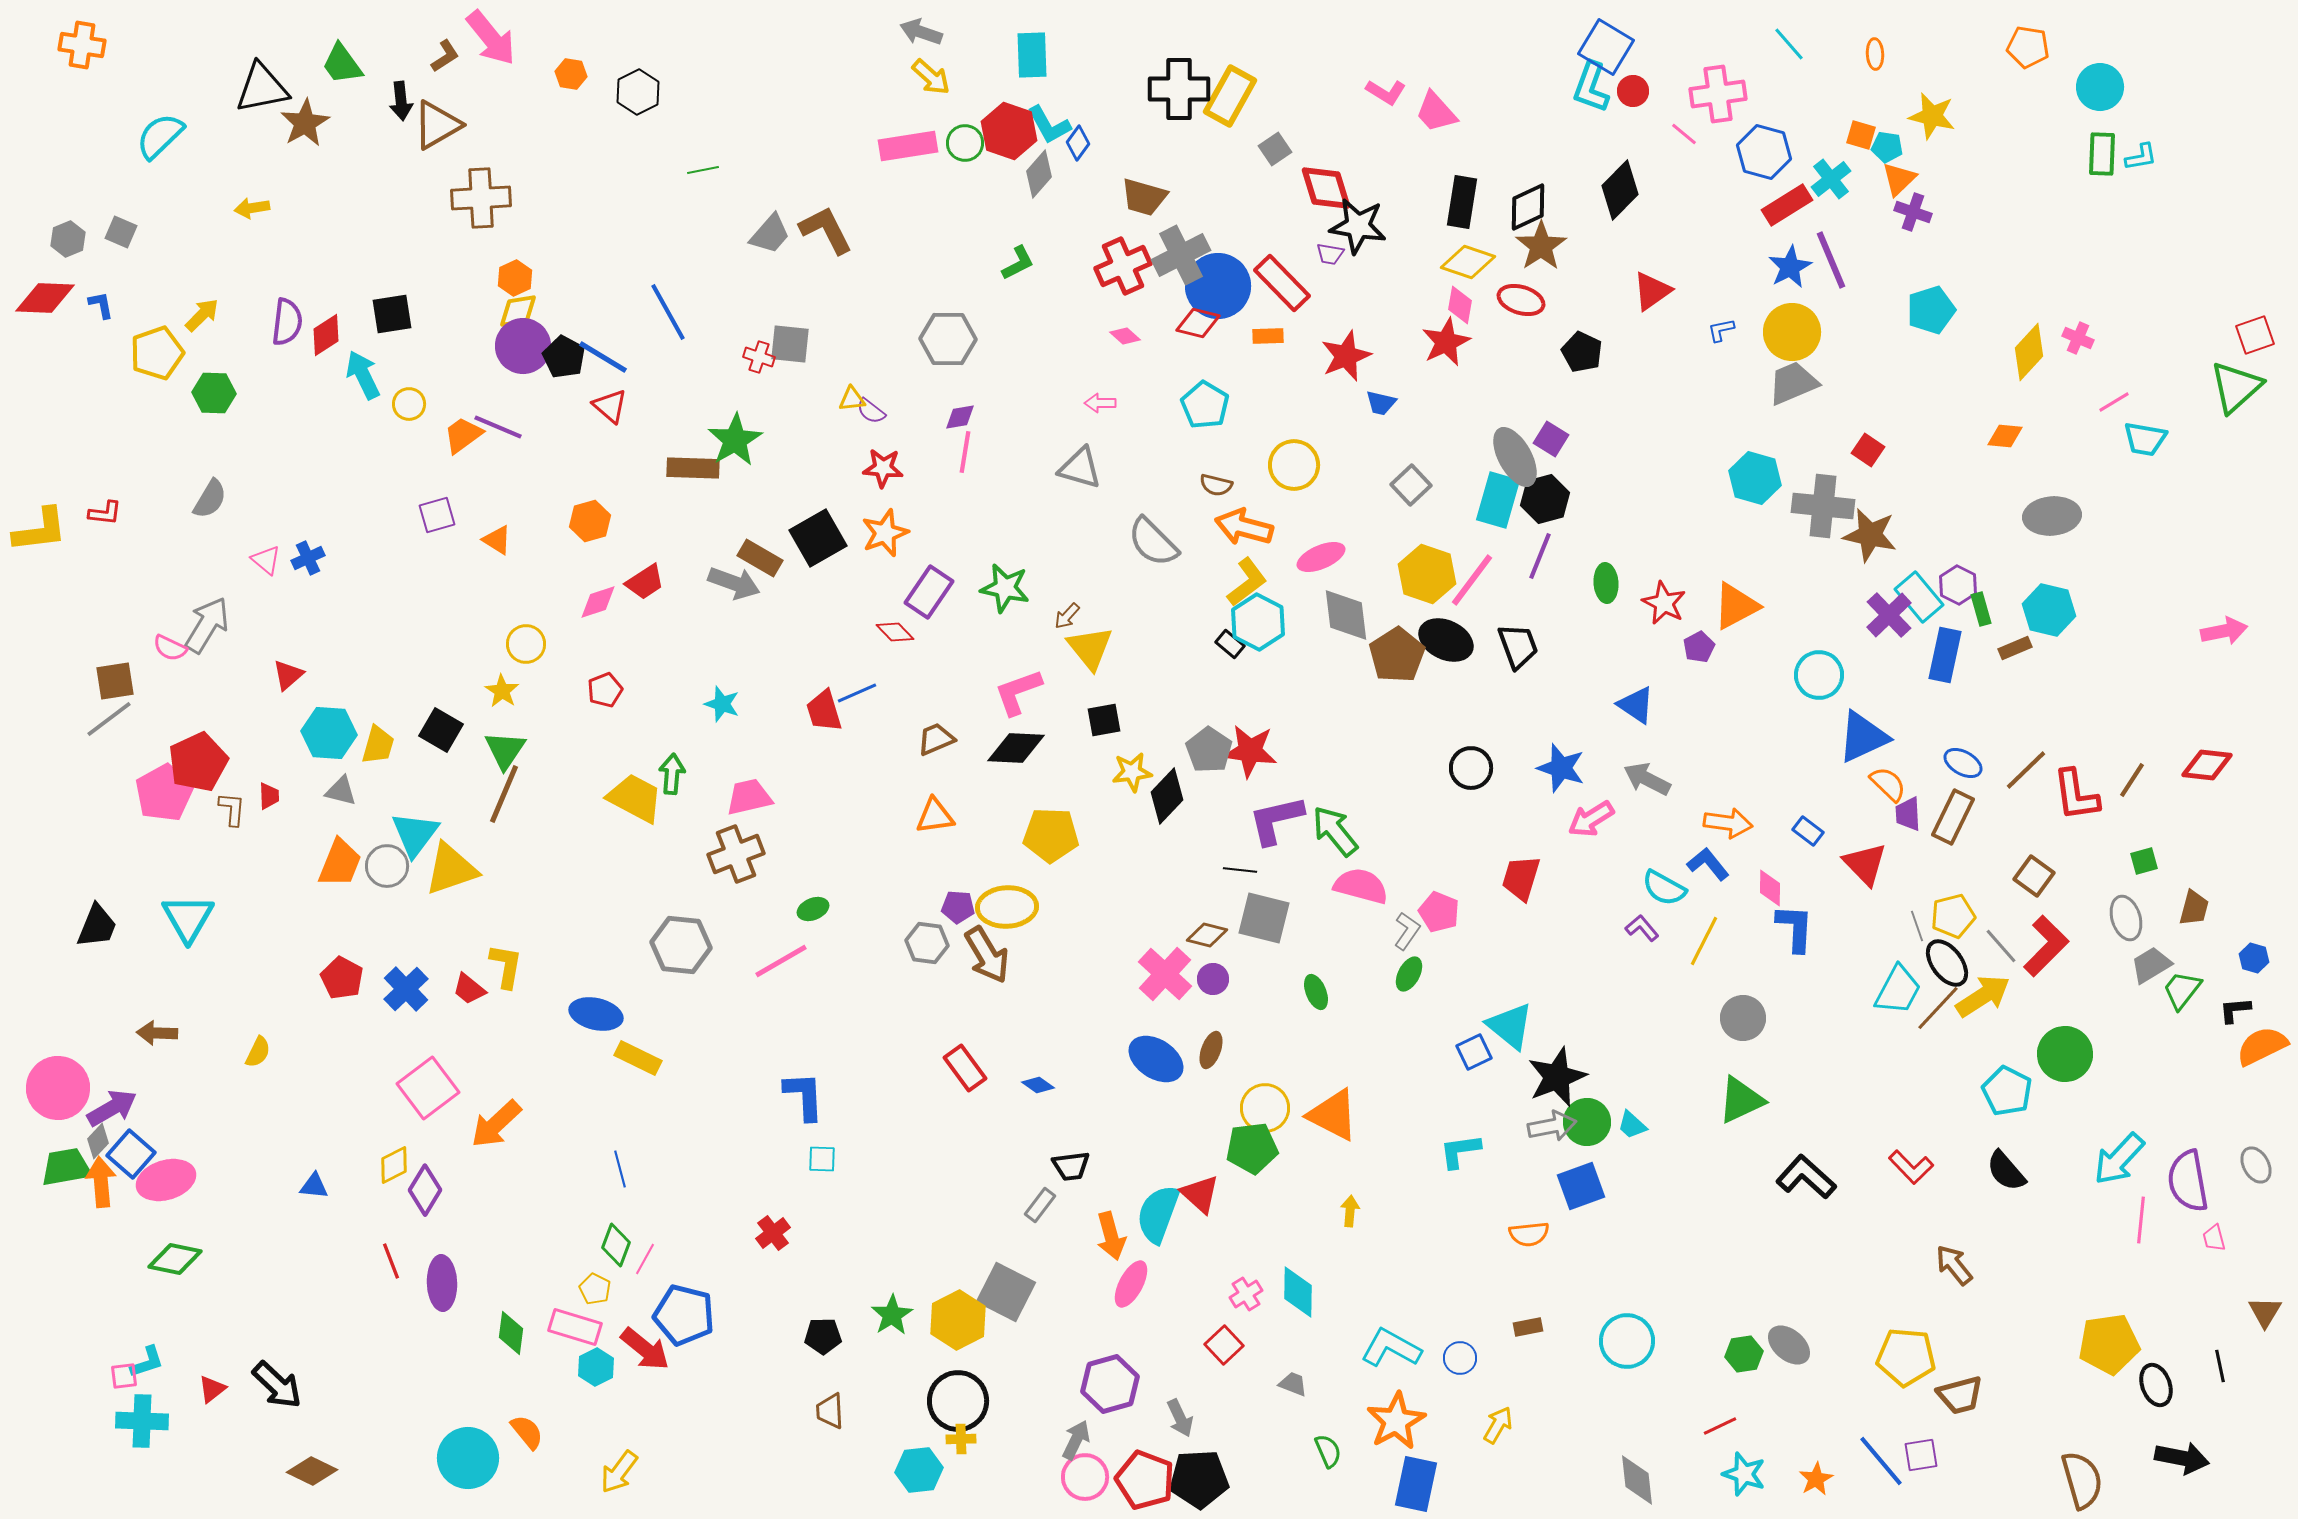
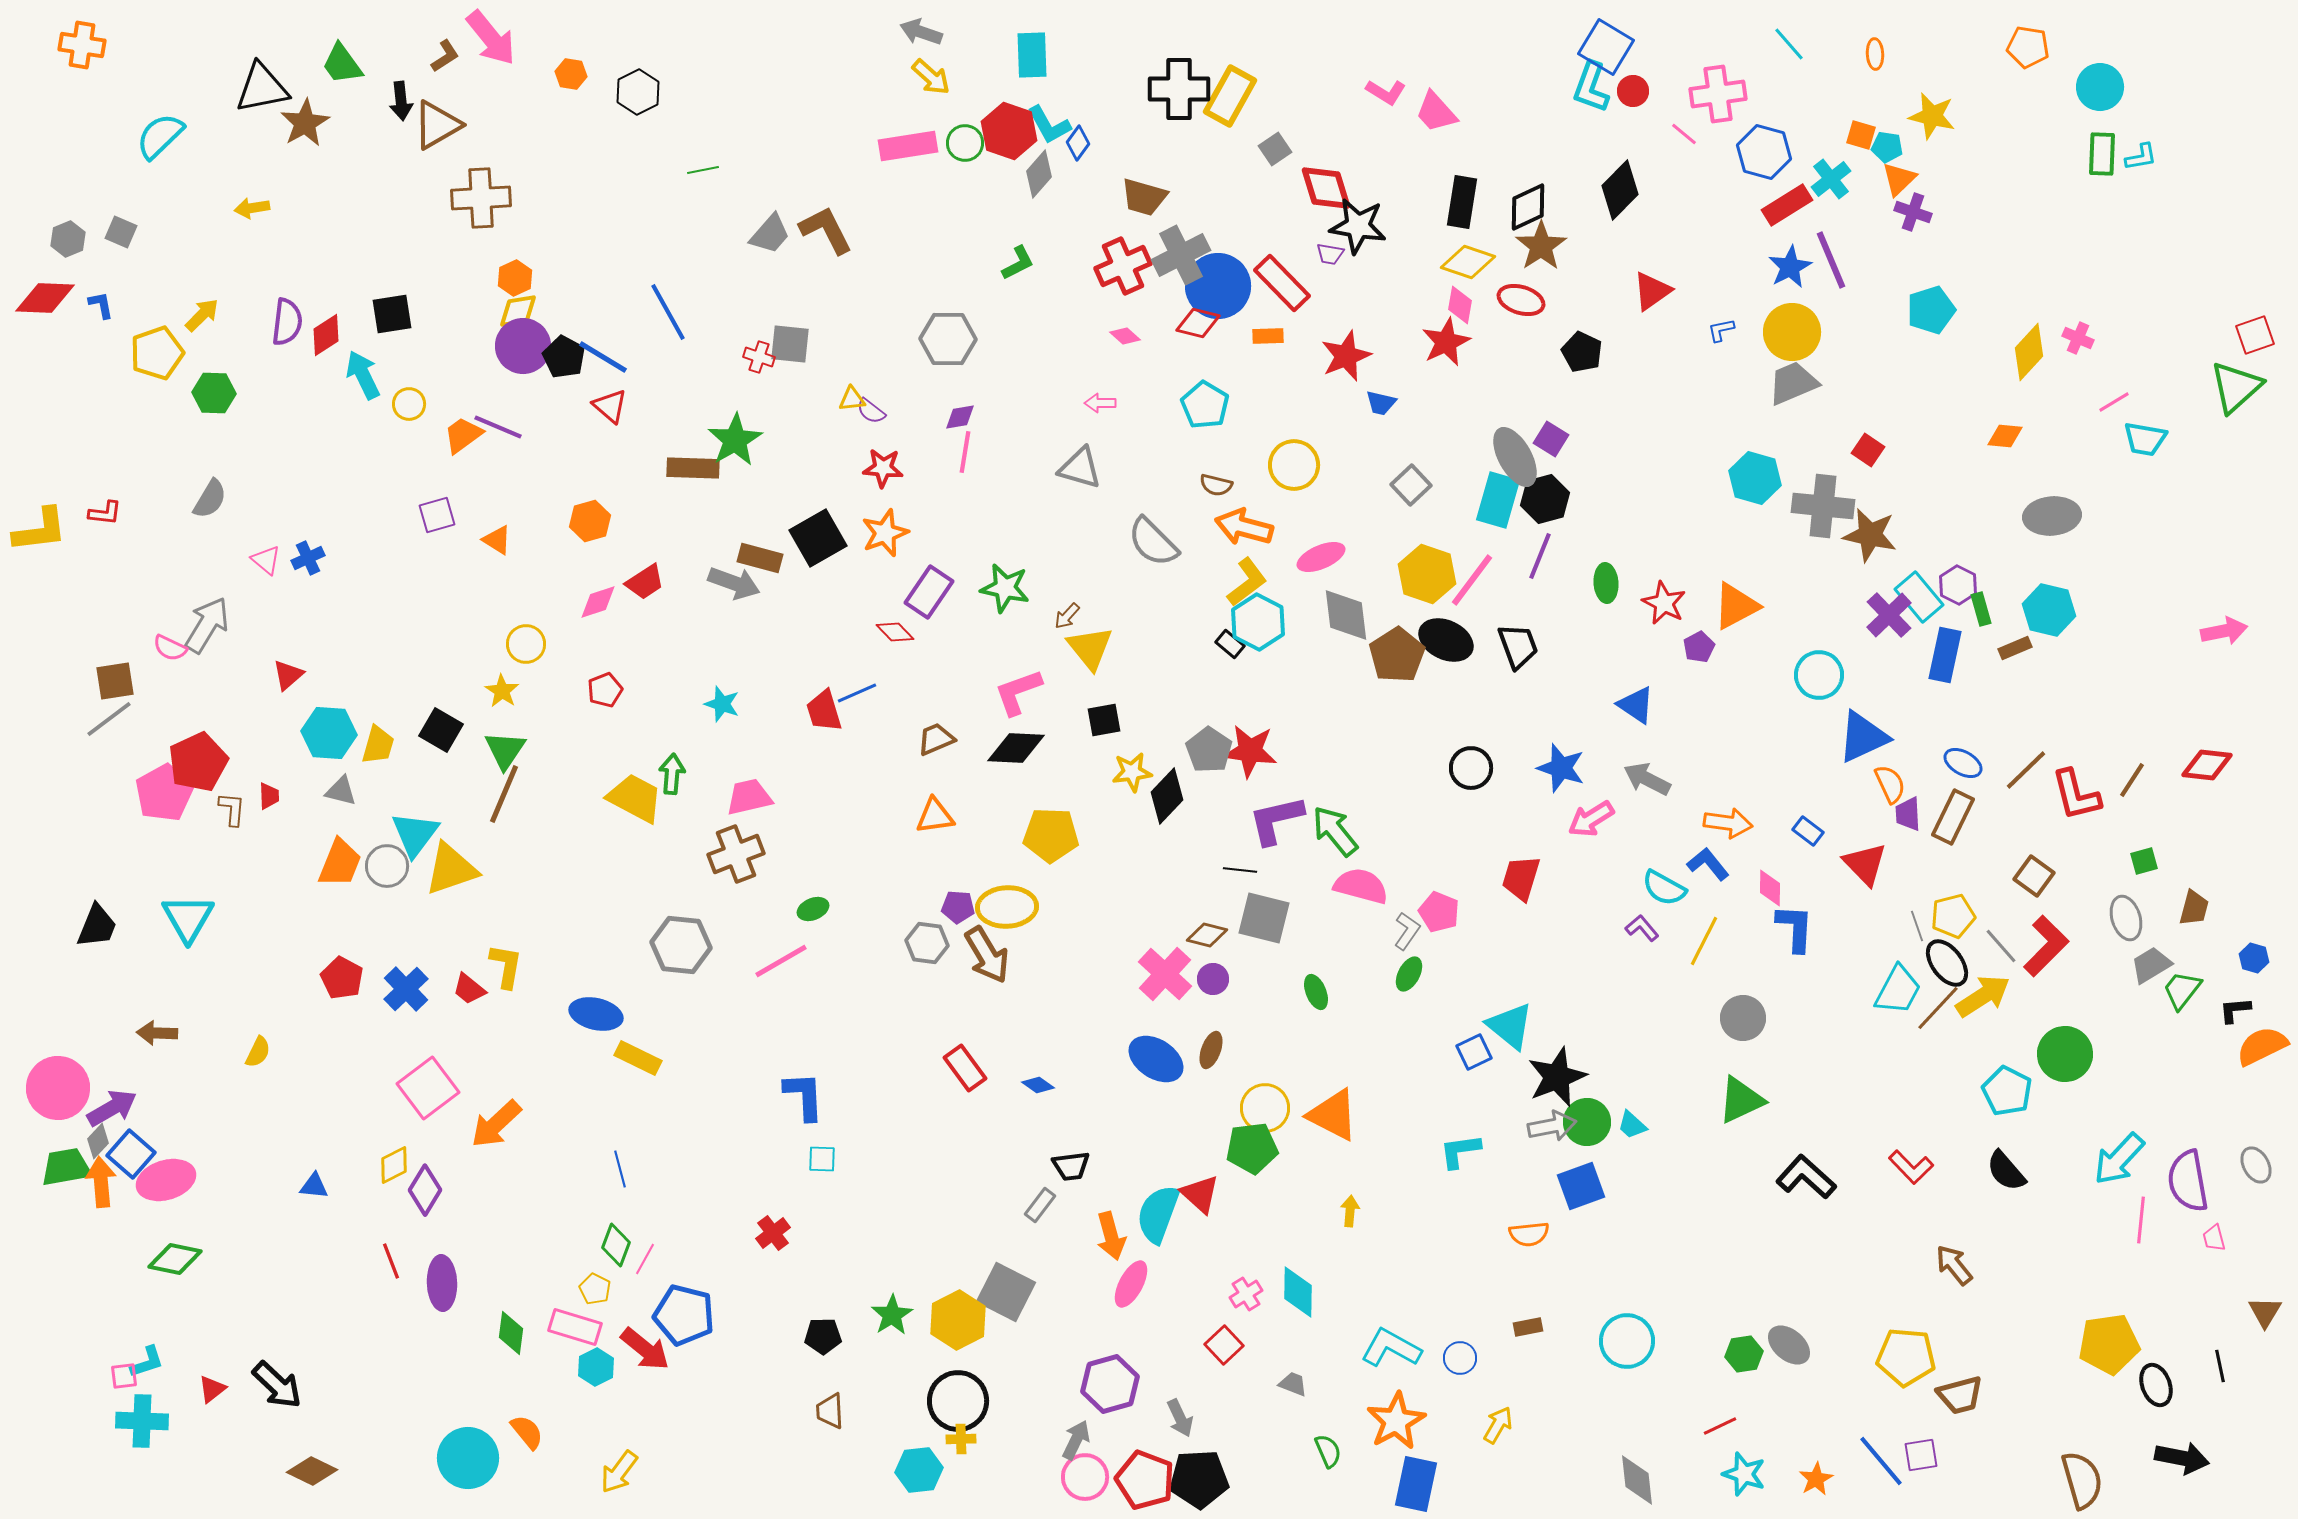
brown rectangle at (760, 558): rotated 15 degrees counterclockwise
orange semicircle at (1888, 784): moved 2 px right; rotated 21 degrees clockwise
red L-shape at (2076, 795): rotated 6 degrees counterclockwise
